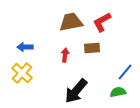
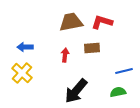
red L-shape: rotated 45 degrees clockwise
blue line: moved 1 px left, 1 px up; rotated 36 degrees clockwise
